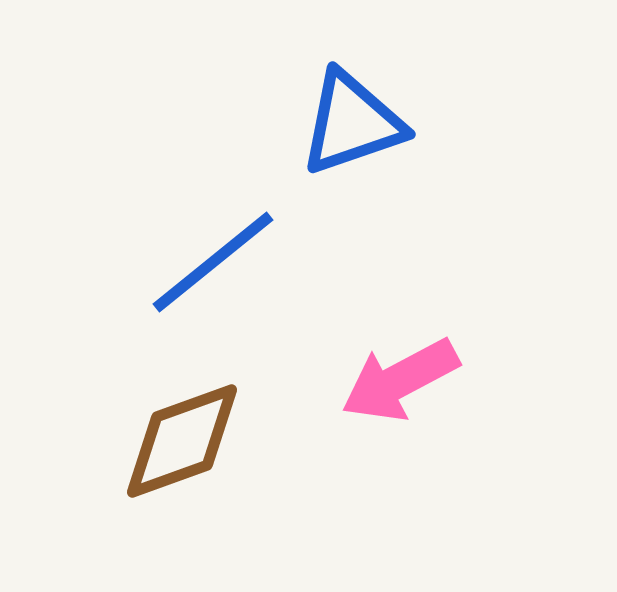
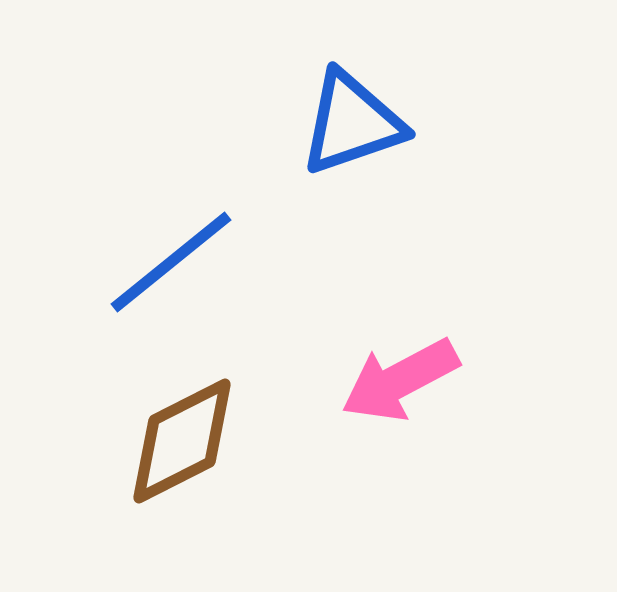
blue line: moved 42 px left
brown diamond: rotated 7 degrees counterclockwise
